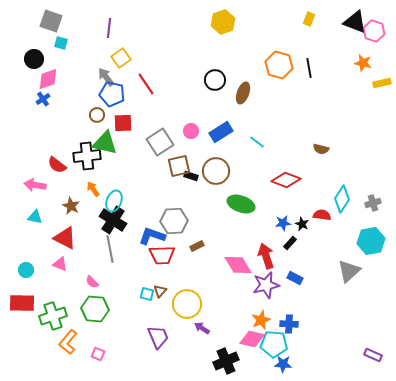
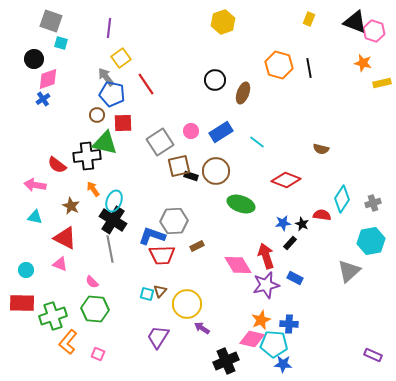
purple trapezoid at (158, 337): rotated 125 degrees counterclockwise
